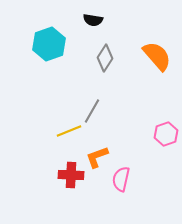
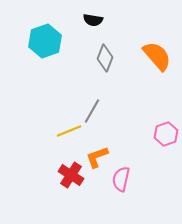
cyan hexagon: moved 4 px left, 3 px up
gray diamond: rotated 12 degrees counterclockwise
red cross: rotated 30 degrees clockwise
